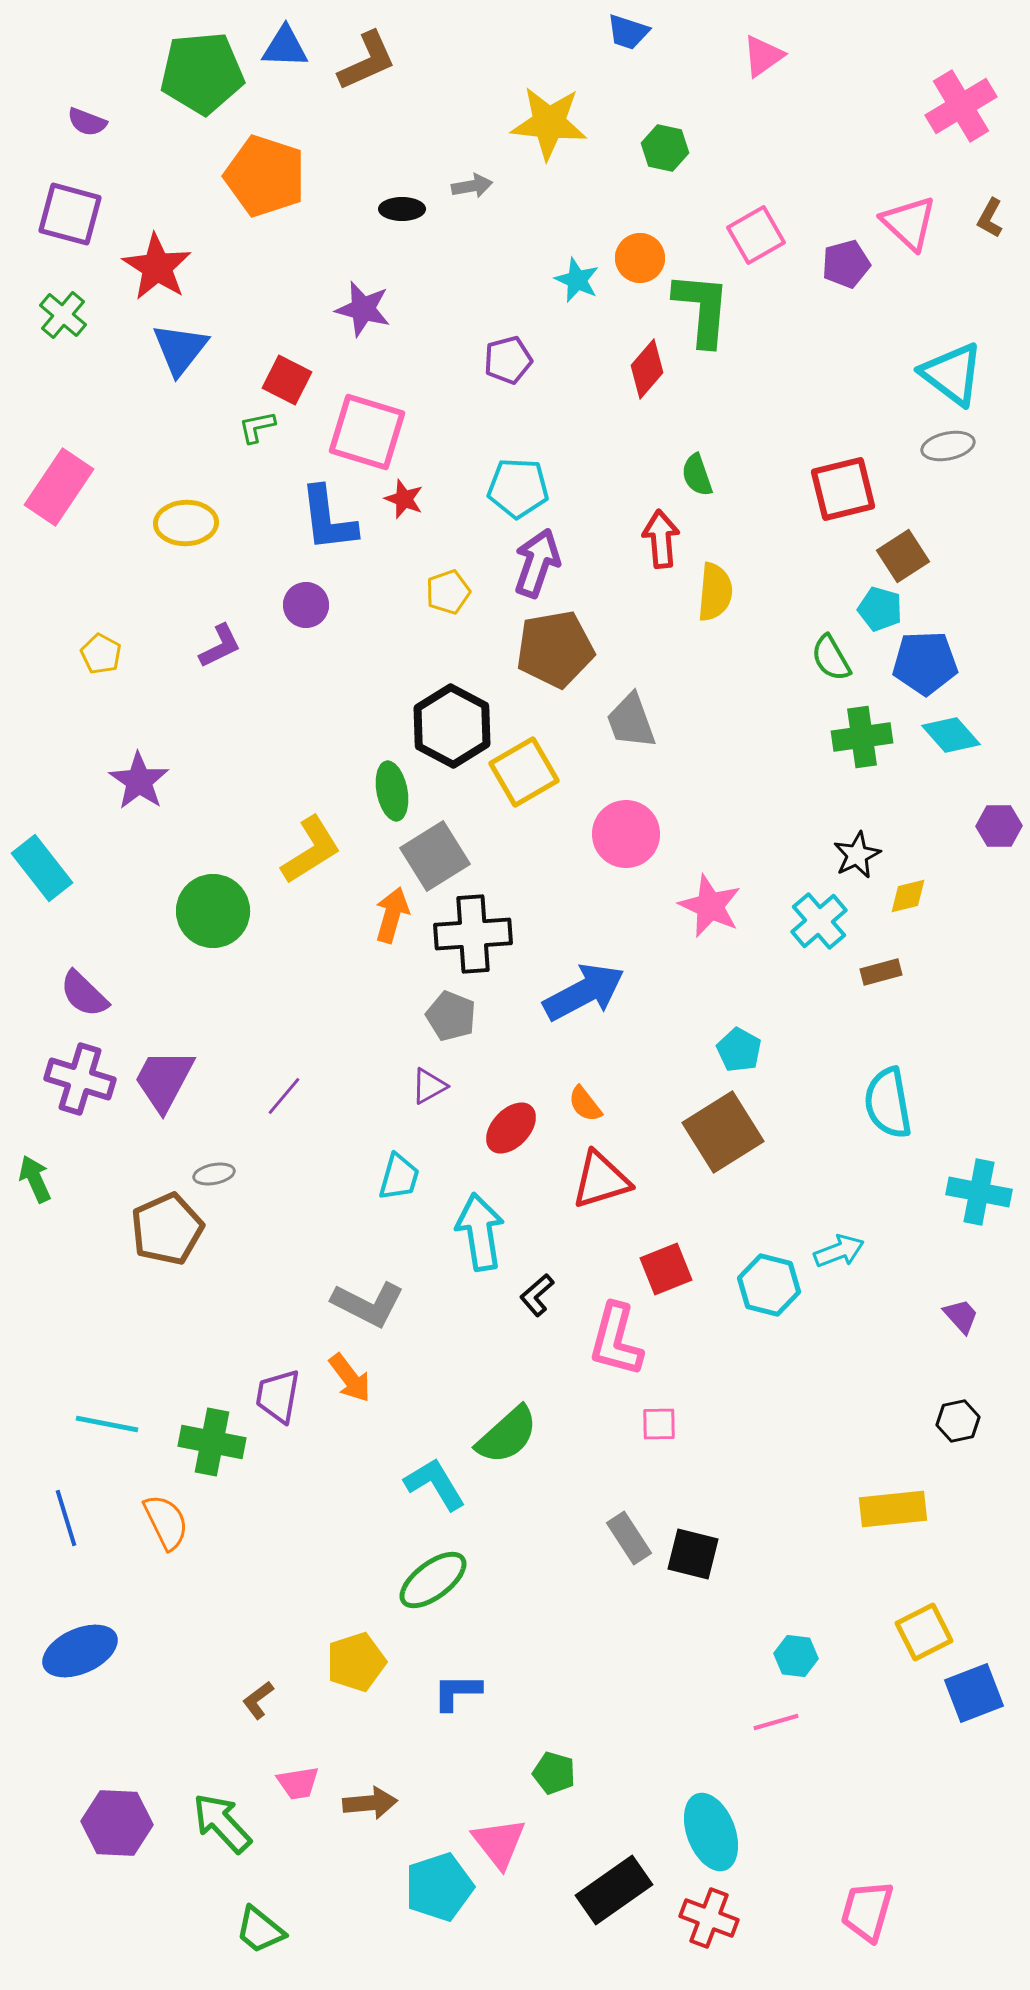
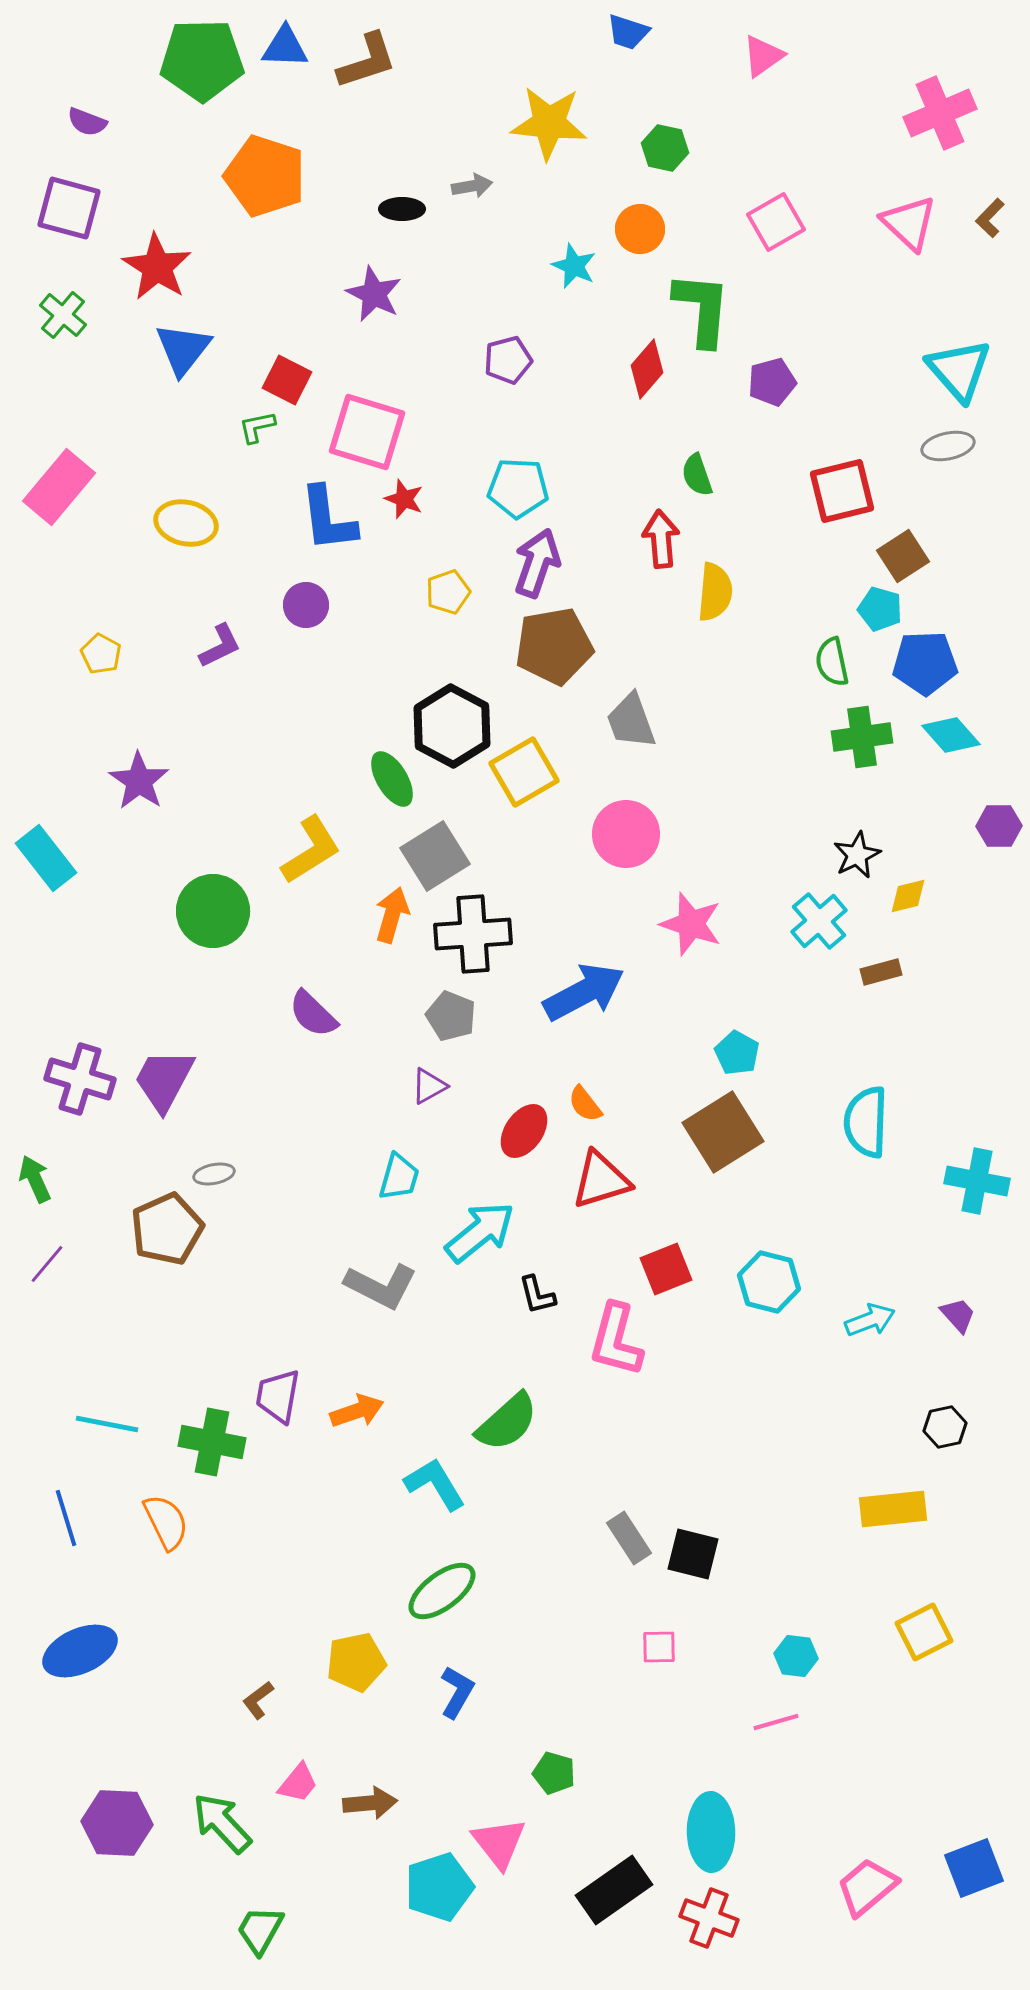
brown L-shape at (367, 61): rotated 6 degrees clockwise
green pentagon at (202, 73): moved 13 px up; rotated 4 degrees clockwise
pink cross at (961, 106): moved 21 px left, 7 px down; rotated 8 degrees clockwise
purple square at (70, 214): moved 1 px left, 6 px up
brown L-shape at (990, 218): rotated 15 degrees clockwise
pink square at (756, 235): moved 20 px right, 13 px up
orange circle at (640, 258): moved 29 px up
purple pentagon at (846, 264): moved 74 px left, 118 px down
cyan star at (577, 280): moved 3 px left, 14 px up
purple star at (363, 309): moved 11 px right, 15 px up; rotated 12 degrees clockwise
blue triangle at (180, 349): moved 3 px right
cyan triangle at (952, 374): moved 7 px right, 4 px up; rotated 12 degrees clockwise
pink rectangle at (59, 487): rotated 6 degrees clockwise
red square at (843, 489): moved 1 px left, 2 px down
yellow ellipse at (186, 523): rotated 14 degrees clockwise
brown pentagon at (555, 649): moved 1 px left, 3 px up
green semicircle at (831, 658): moved 1 px right, 4 px down; rotated 18 degrees clockwise
green ellipse at (392, 791): moved 12 px up; rotated 20 degrees counterclockwise
cyan rectangle at (42, 868): moved 4 px right, 10 px up
pink star at (710, 906): moved 19 px left, 18 px down; rotated 6 degrees counterclockwise
purple semicircle at (84, 994): moved 229 px right, 20 px down
cyan pentagon at (739, 1050): moved 2 px left, 3 px down
purple line at (284, 1096): moved 237 px left, 168 px down
cyan semicircle at (888, 1103): moved 22 px left, 19 px down; rotated 12 degrees clockwise
red ellipse at (511, 1128): moved 13 px right, 3 px down; rotated 8 degrees counterclockwise
cyan cross at (979, 1192): moved 2 px left, 11 px up
cyan arrow at (480, 1232): rotated 60 degrees clockwise
cyan arrow at (839, 1251): moved 31 px right, 69 px down
cyan hexagon at (769, 1285): moved 3 px up
black L-shape at (537, 1295): rotated 63 degrees counterclockwise
gray L-shape at (368, 1304): moved 13 px right, 18 px up
purple trapezoid at (961, 1316): moved 3 px left, 1 px up
orange arrow at (350, 1378): moved 7 px right, 33 px down; rotated 72 degrees counterclockwise
black hexagon at (958, 1421): moved 13 px left, 6 px down
pink square at (659, 1424): moved 223 px down
green semicircle at (507, 1435): moved 13 px up
green ellipse at (433, 1580): moved 9 px right, 11 px down
yellow pentagon at (356, 1662): rotated 6 degrees clockwise
blue L-shape at (457, 1692): rotated 120 degrees clockwise
blue square at (974, 1693): moved 175 px down
pink trapezoid at (298, 1783): rotated 42 degrees counterclockwise
cyan ellipse at (711, 1832): rotated 20 degrees clockwise
pink trapezoid at (867, 1911): moved 24 px up; rotated 34 degrees clockwise
green trapezoid at (260, 1930): rotated 80 degrees clockwise
